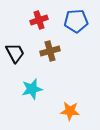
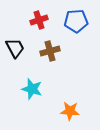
black trapezoid: moved 5 px up
cyan star: rotated 30 degrees clockwise
